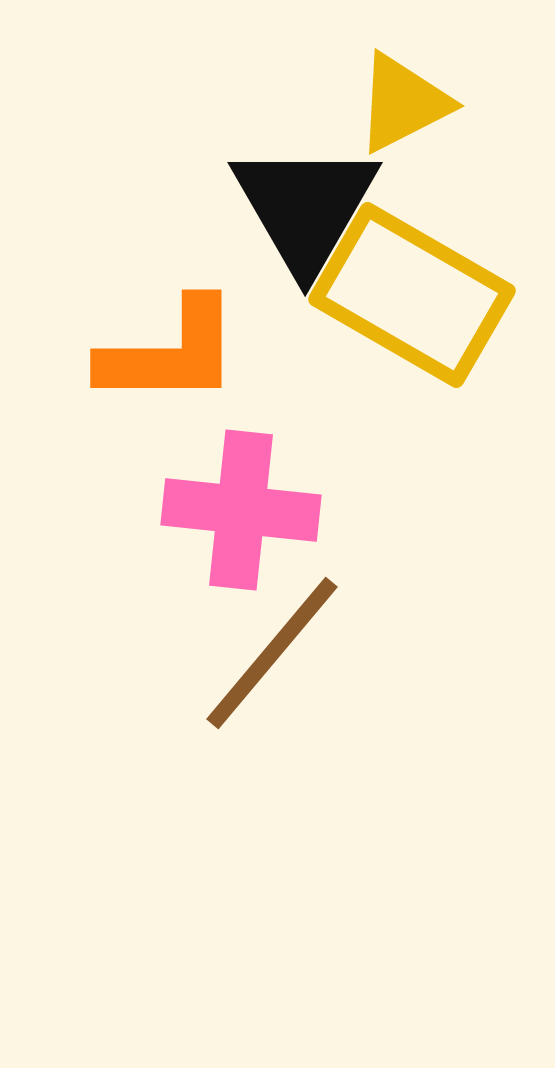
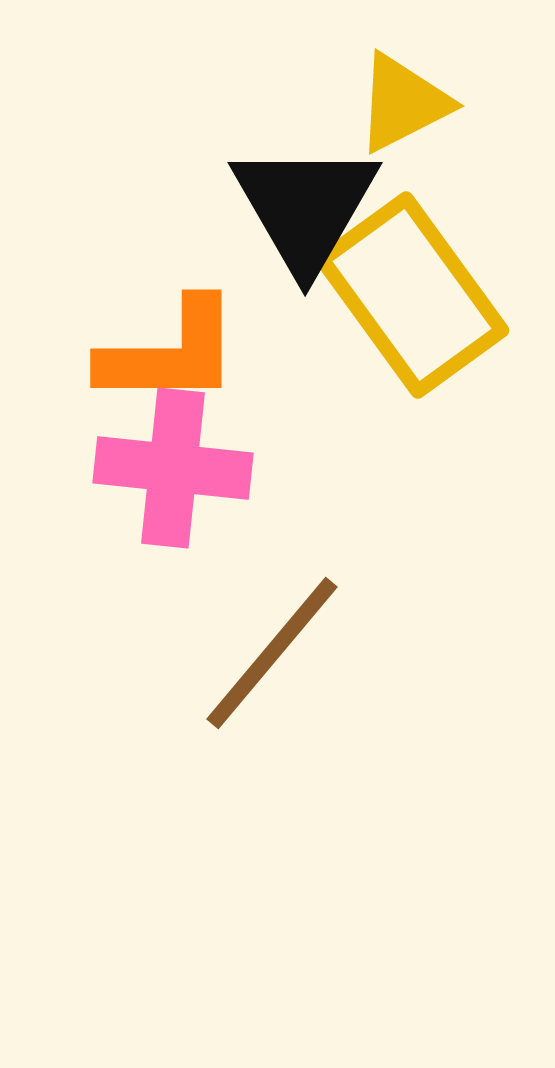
yellow rectangle: rotated 24 degrees clockwise
pink cross: moved 68 px left, 42 px up
